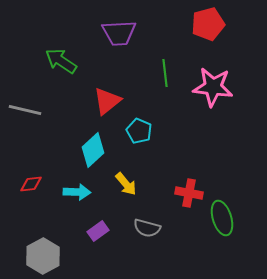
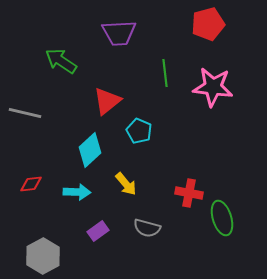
gray line: moved 3 px down
cyan diamond: moved 3 px left
